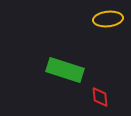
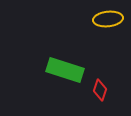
red diamond: moved 7 px up; rotated 25 degrees clockwise
